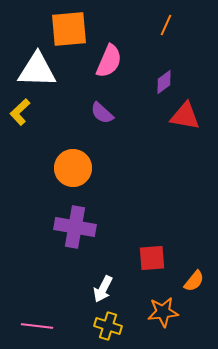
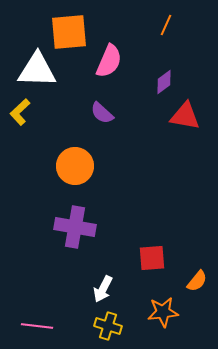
orange square: moved 3 px down
orange circle: moved 2 px right, 2 px up
orange semicircle: moved 3 px right
